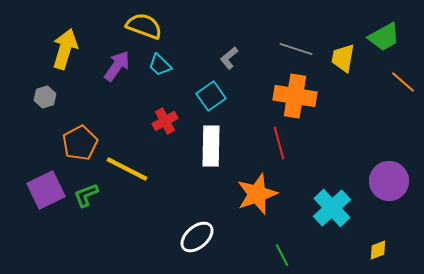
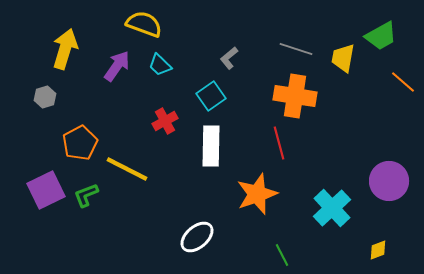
yellow semicircle: moved 2 px up
green trapezoid: moved 3 px left, 1 px up
